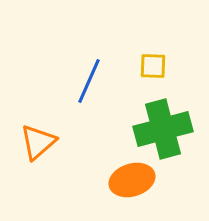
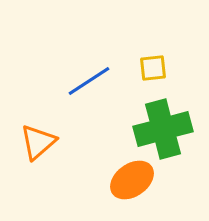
yellow square: moved 2 px down; rotated 8 degrees counterclockwise
blue line: rotated 33 degrees clockwise
orange ellipse: rotated 18 degrees counterclockwise
